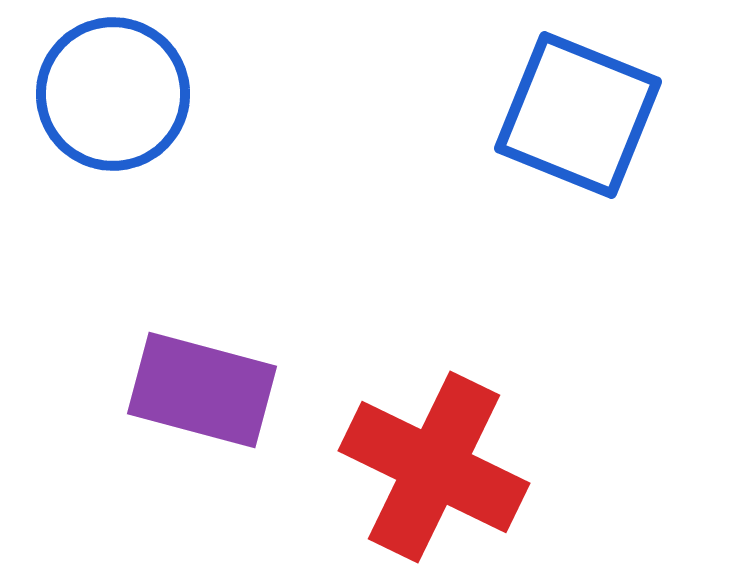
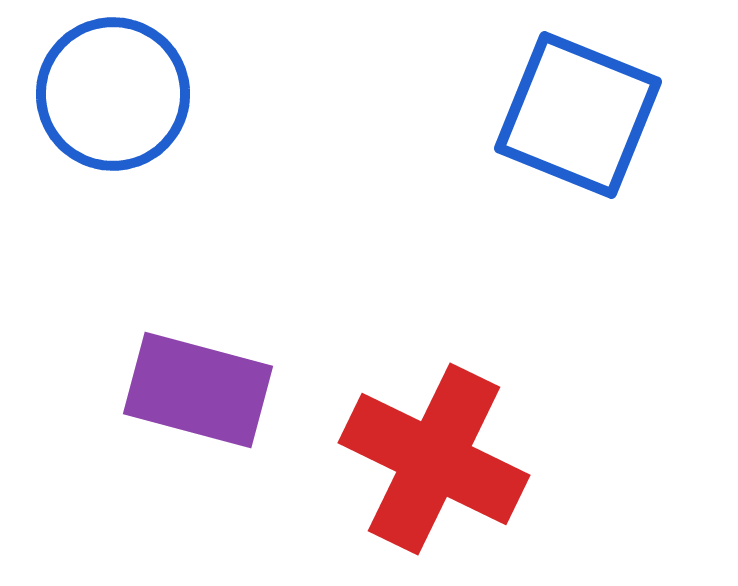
purple rectangle: moved 4 px left
red cross: moved 8 px up
